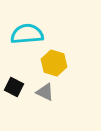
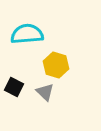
yellow hexagon: moved 2 px right, 2 px down
gray triangle: rotated 18 degrees clockwise
